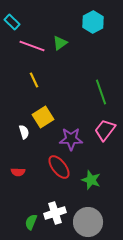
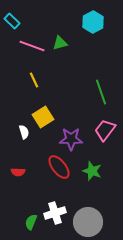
cyan rectangle: moved 1 px up
green triangle: rotated 21 degrees clockwise
green star: moved 1 px right, 9 px up
